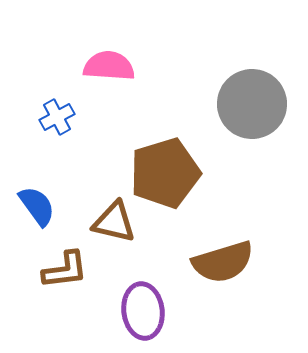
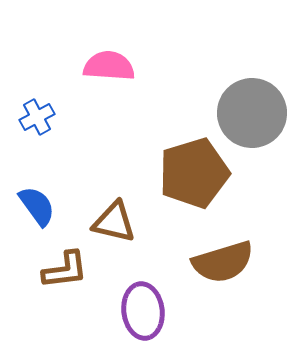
gray circle: moved 9 px down
blue cross: moved 20 px left
brown pentagon: moved 29 px right
